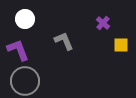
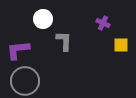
white circle: moved 18 px right
purple cross: rotated 16 degrees counterclockwise
gray L-shape: rotated 25 degrees clockwise
purple L-shape: rotated 75 degrees counterclockwise
